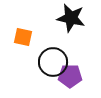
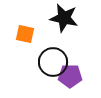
black star: moved 7 px left
orange square: moved 2 px right, 3 px up
